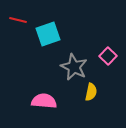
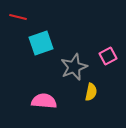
red line: moved 3 px up
cyan square: moved 7 px left, 9 px down
pink square: rotated 18 degrees clockwise
gray star: rotated 24 degrees clockwise
